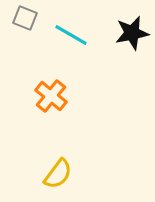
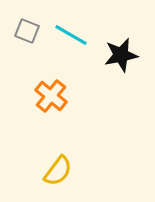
gray square: moved 2 px right, 13 px down
black star: moved 11 px left, 22 px down
yellow semicircle: moved 3 px up
